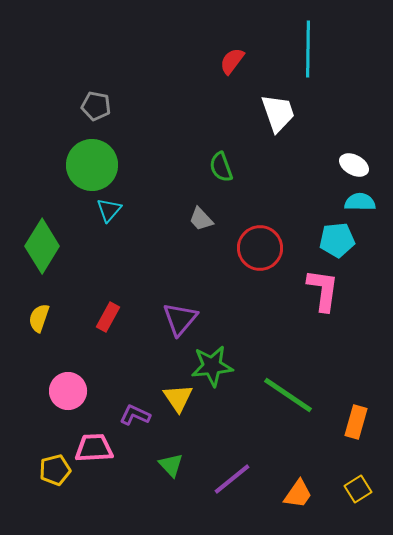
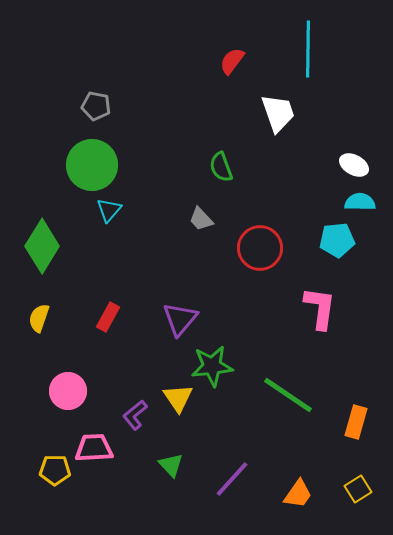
pink L-shape: moved 3 px left, 18 px down
purple L-shape: rotated 64 degrees counterclockwise
yellow pentagon: rotated 16 degrees clockwise
purple line: rotated 9 degrees counterclockwise
